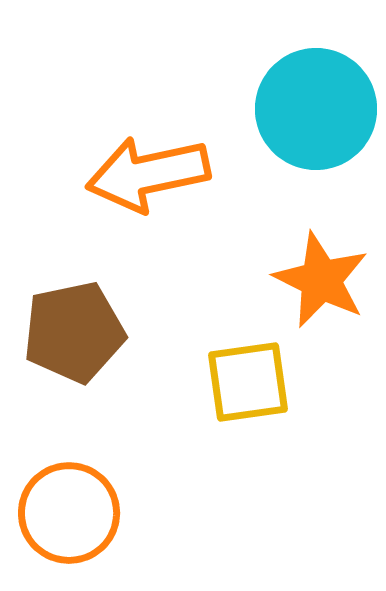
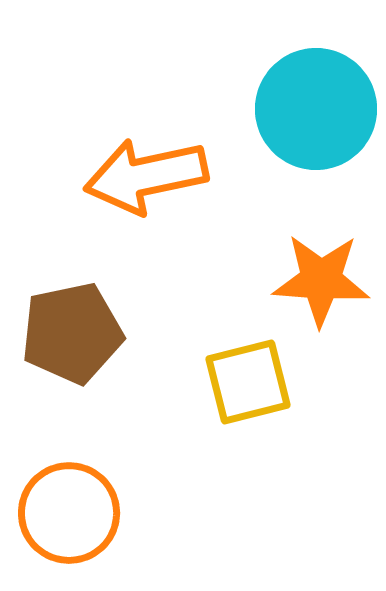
orange arrow: moved 2 px left, 2 px down
orange star: rotated 22 degrees counterclockwise
brown pentagon: moved 2 px left, 1 px down
yellow square: rotated 6 degrees counterclockwise
